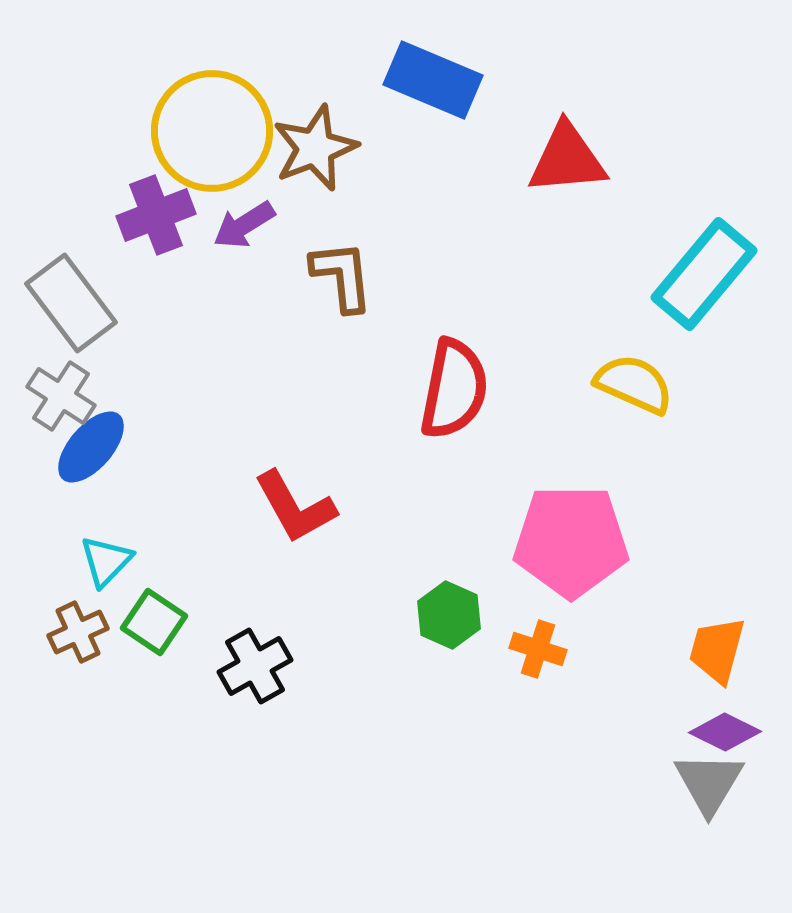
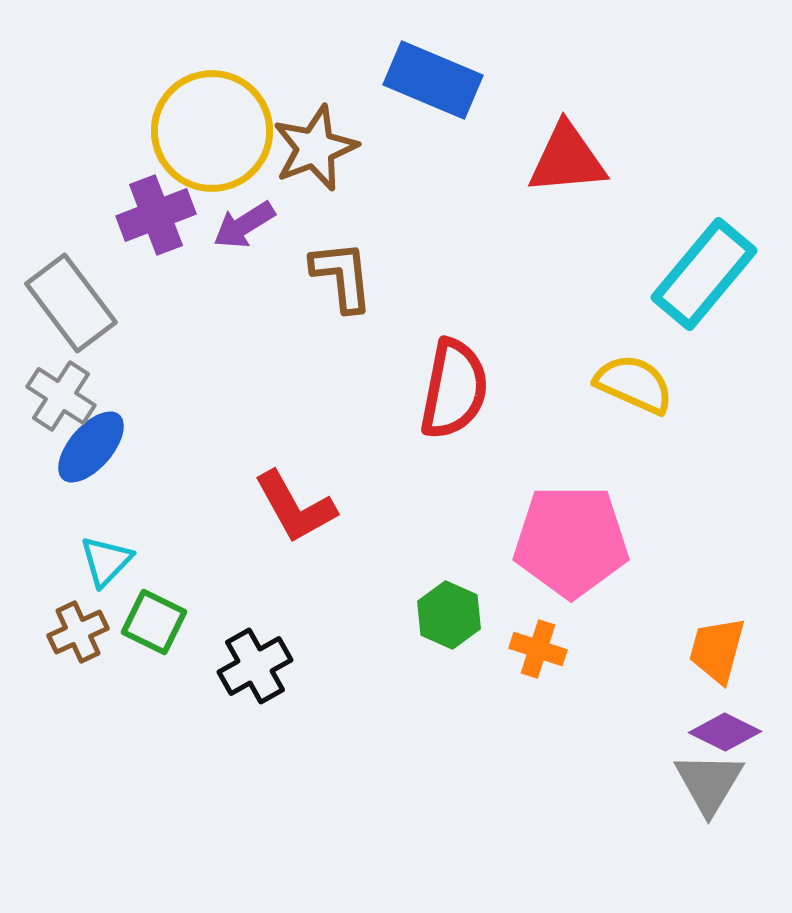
green square: rotated 8 degrees counterclockwise
